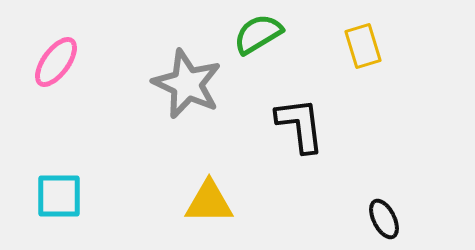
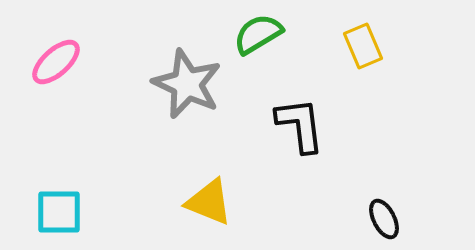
yellow rectangle: rotated 6 degrees counterclockwise
pink ellipse: rotated 12 degrees clockwise
cyan square: moved 16 px down
yellow triangle: rotated 22 degrees clockwise
